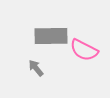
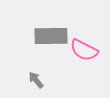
gray arrow: moved 12 px down
